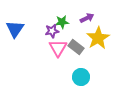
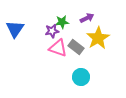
pink triangle: rotated 42 degrees counterclockwise
